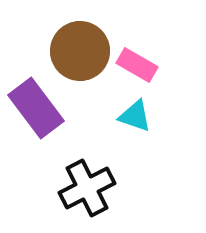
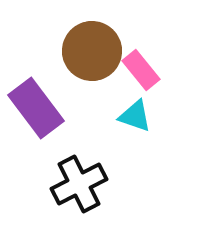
brown circle: moved 12 px right
pink rectangle: moved 4 px right, 5 px down; rotated 21 degrees clockwise
black cross: moved 8 px left, 4 px up
